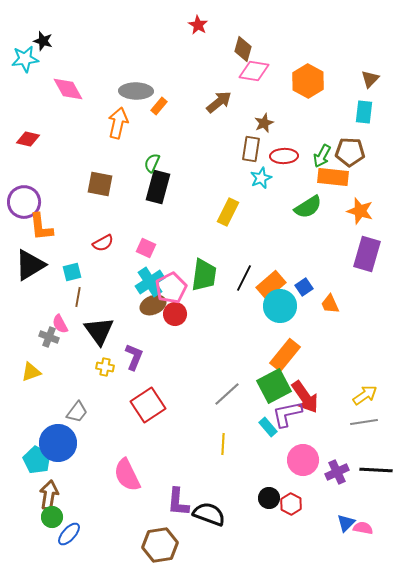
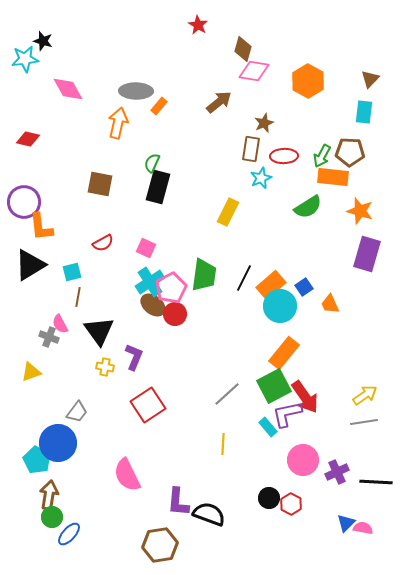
brown ellipse at (153, 305): rotated 60 degrees clockwise
orange rectangle at (285, 355): moved 1 px left, 2 px up
black line at (376, 470): moved 12 px down
